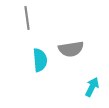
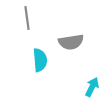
gray semicircle: moved 7 px up
